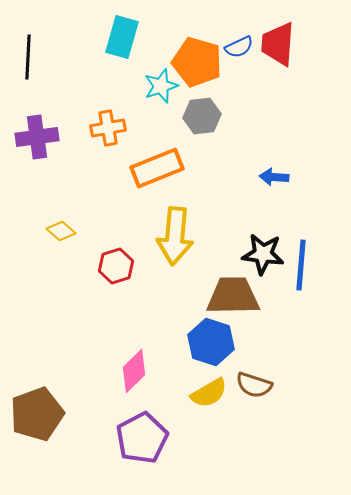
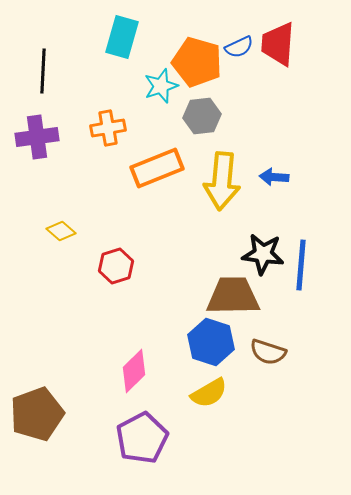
black line: moved 15 px right, 14 px down
yellow arrow: moved 47 px right, 55 px up
brown semicircle: moved 14 px right, 33 px up
